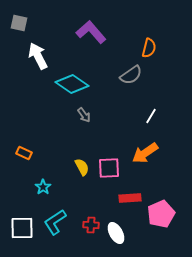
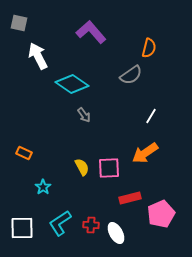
red rectangle: rotated 10 degrees counterclockwise
cyan L-shape: moved 5 px right, 1 px down
